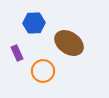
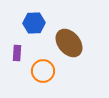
brown ellipse: rotated 16 degrees clockwise
purple rectangle: rotated 28 degrees clockwise
